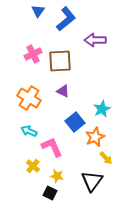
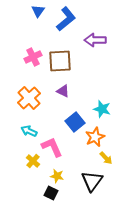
pink cross: moved 3 px down
orange cross: rotated 15 degrees clockwise
cyan star: rotated 30 degrees counterclockwise
yellow cross: moved 5 px up
black square: moved 1 px right
